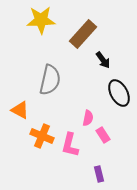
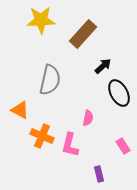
black arrow: moved 6 px down; rotated 96 degrees counterclockwise
pink rectangle: moved 20 px right, 11 px down
